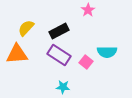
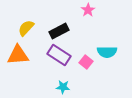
orange triangle: moved 1 px right, 1 px down
